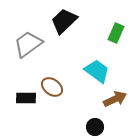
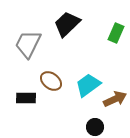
black trapezoid: moved 3 px right, 3 px down
gray trapezoid: rotated 28 degrees counterclockwise
cyan trapezoid: moved 9 px left, 14 px down; rotated 72 degrees counterclockwise
brown ellipse: moved 1 px left, 6 px up
